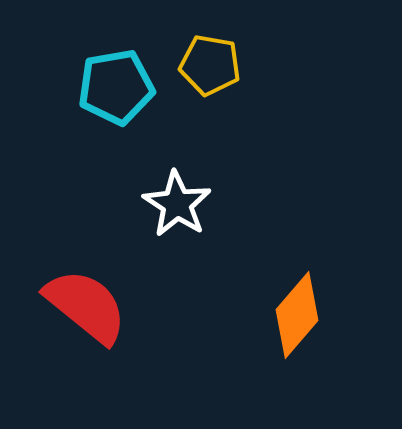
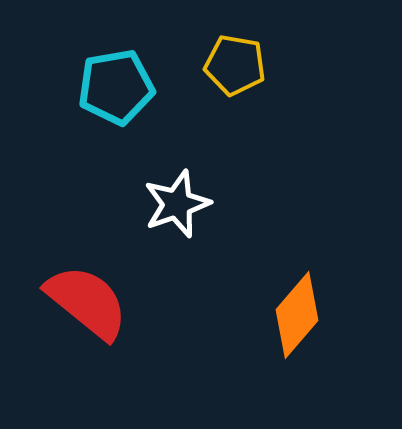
yellow pentagon: moved 25 px right
white star: rotated 20 degrees clockwise
red semicircle: moved 1 px right, 4 px up
